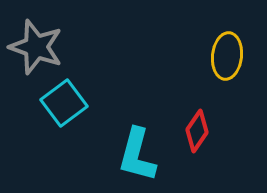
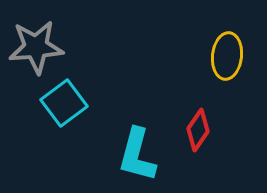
gray star: rotated 24 degrees counterclockwise
red diamond: moved 1 px right, 1 px up
